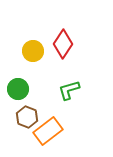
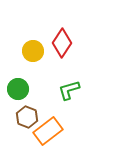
red diamond: moved 1 px left, 1 px up
